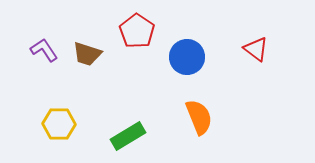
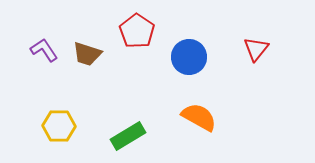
red triangle: rotated 32 degrees clockwise
blue circle: moved 2 px right
orange semicircle: rotated 39 degrees counterclockwise
yellow hexagon: moved 2 px down
